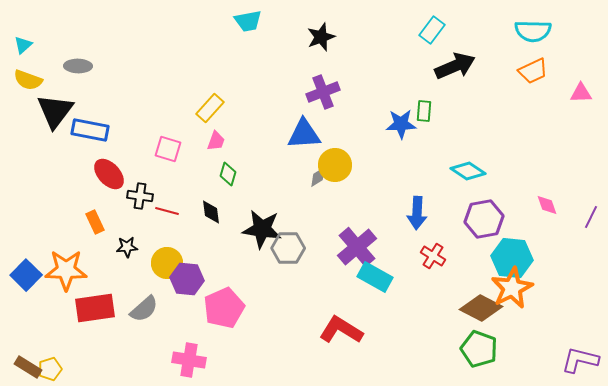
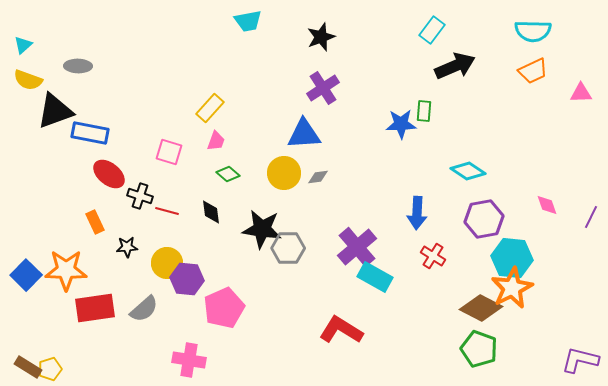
purple cross at (323, 92): moved 4 px up; rotated 12 degrees counterclockwise
black triangle at (55, 111): rotated 33 degrees clockwise
blue rectangle at (90, 130): moved 3 px down
pink square at (168, 149): moved 1 px right, 3 px down
yellow circle at (335, 165): moved 51 px left, 8 px down
red ellipse at (109, 174): rotated 8 degrees counterclockwise
green diamond at (228, 174): rotated 65 degrees counterclockwise
gray diamond at (318, 177): rotated 25 degrees clockwise
black cross at (140, 196): rotated 10 degrees clockwise
